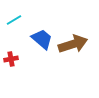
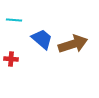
cyan line: rotated 35 degrees clockwise
red cross: rotated 16 degrees clockwise
